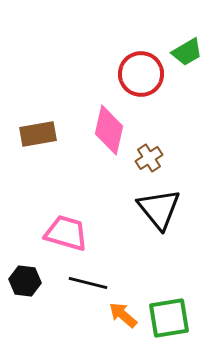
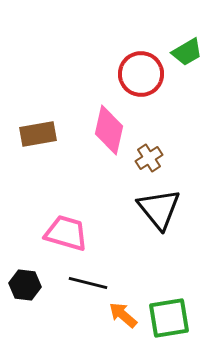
black hexagon: moved 4 px down
